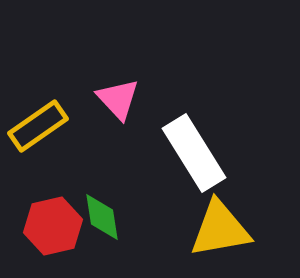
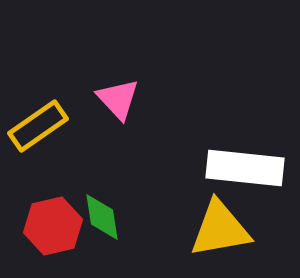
white rectangle: moved 51 px right, 15 px down; rotated 52 degrees counterclockwise
